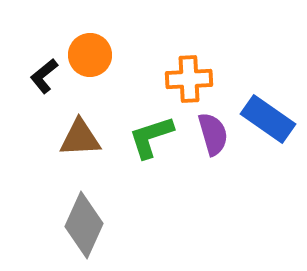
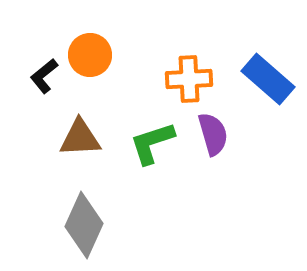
blue rectangle: moved 40 px up; rotated 6 degrees clockwise
green L-shape: moved 1 px right, 6 px down
